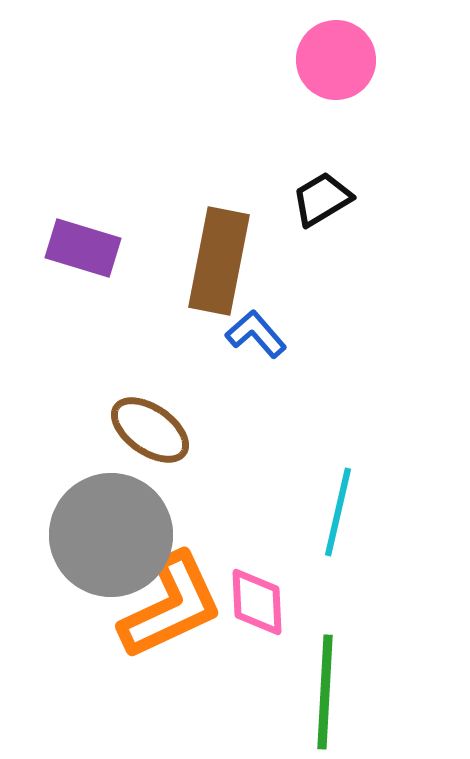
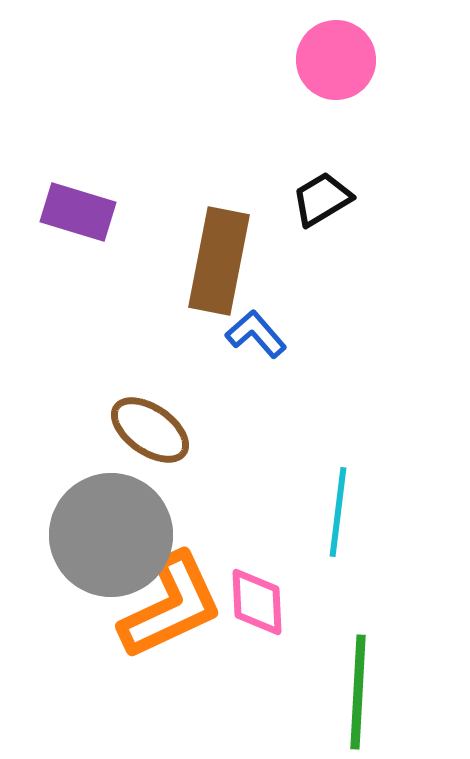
purple rectangle: moved 5 px left, 36 px up
cyan line: rotated 6 degrees counterclockwise
green line: moved 33 px right
